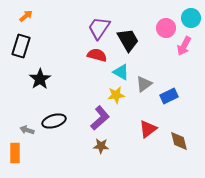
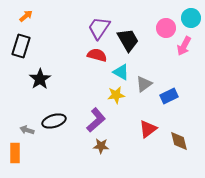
purple L-shape: moved 4 px left, 2 px down
